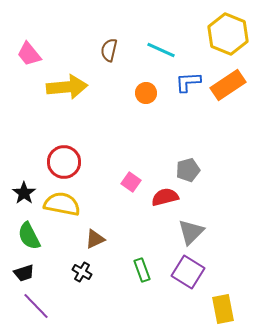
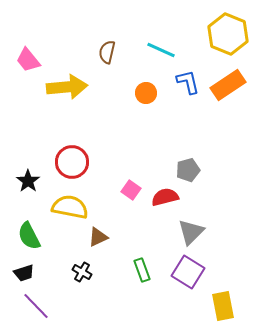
brown semicircle: moved 2 px left, 2 px down
pink trapezoid: moved 1 px left, 6 px down
blue L-shape: rotated 80 degrees clockwise
red circle: moved 8 px right
pink square: moved 8 px down
black star: moved 4 px right, 12 px up
yellow semicircle: moved 8 px right, 3 px down
brown triangle: moved 3 px right, 2 px up
yellow rectangle: moved 3 px up
